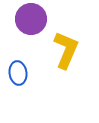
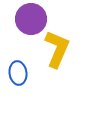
yellow L-shape: moved 9 px left, 1 px up
